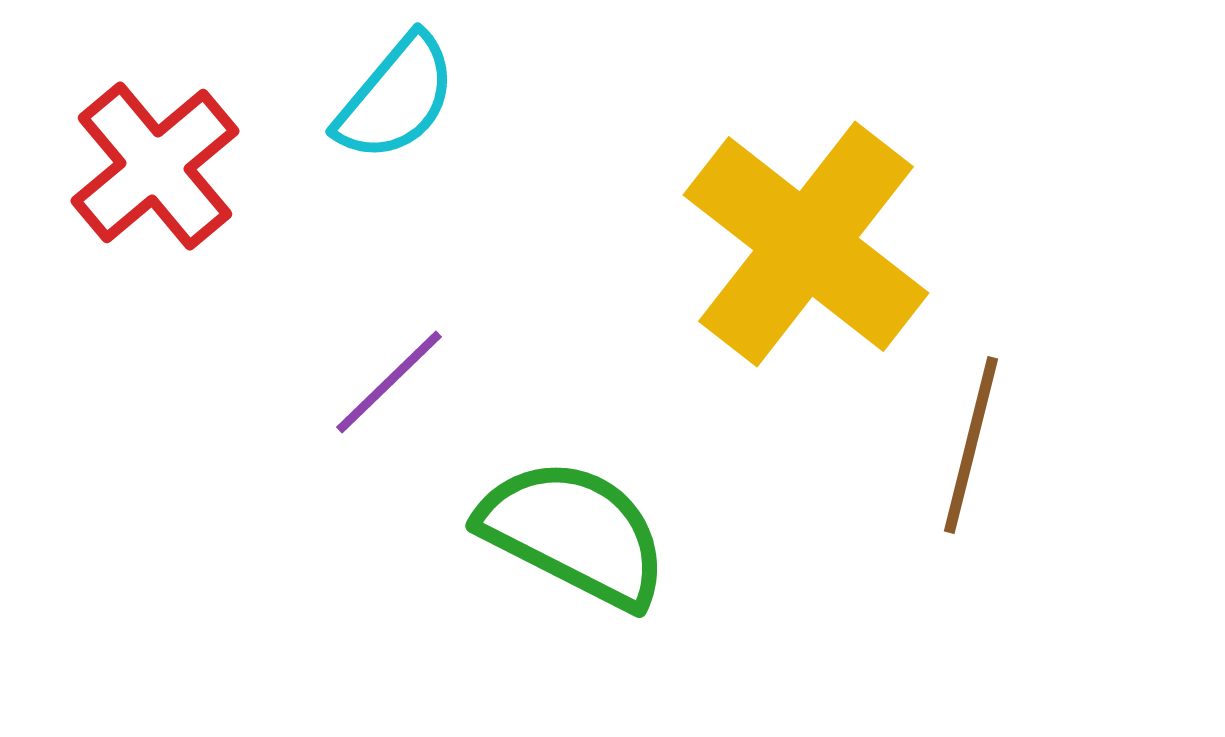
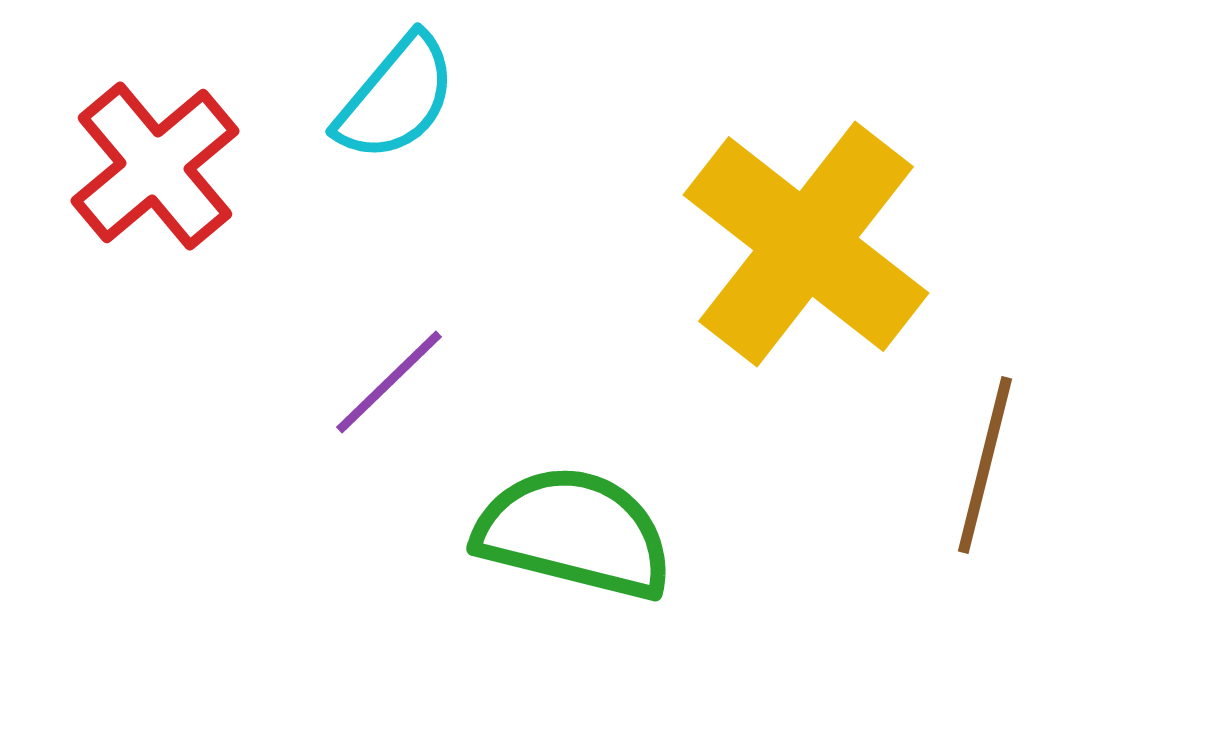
brown line: moved 14 px right, 20 px down
green semicircle: rotated 13 degrees counterclockwise
